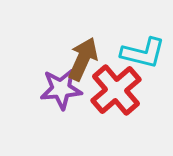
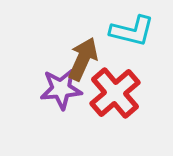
cyan L-shape: moved 11 px left, 22 px up
red cross: moved 1 px left, 3 px down
